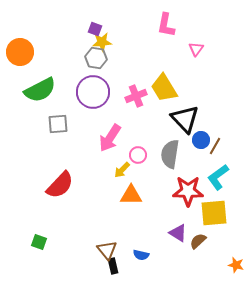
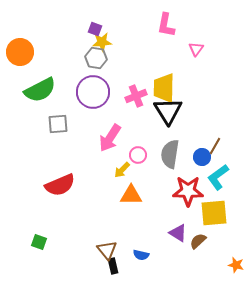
yellow trapezoid: rotated 32 degrees clockwise
black triangle: moved 17 px left, 8 px up; rotated 12 degrees clockwise
blue circle: moved 1 px right, 17 px down
red semicircle: rotated 24 degrees clockwise
